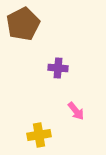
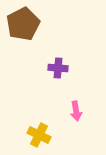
pink arrow: rotated 30 degrees clockwise
yellow cross: rotated 35 degrees clockwise
